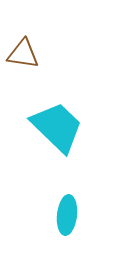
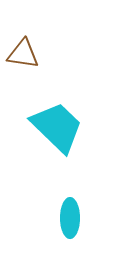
cyan ellipse: moved 3 px right, 3 px down; rotated 6 degrees counterclockwise
